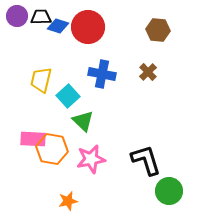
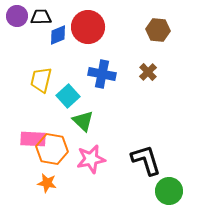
blue diamond: moved 9 px down; rotated 40 degrees counterclockwise
orange star: moved 21 px left, 18 px up; rotated 24 degrees clockwise
